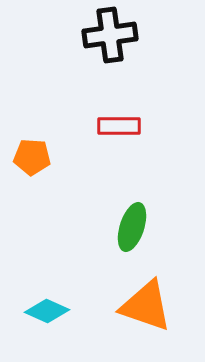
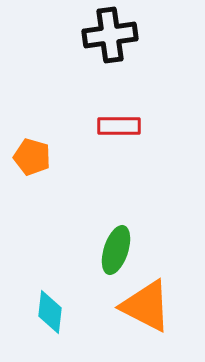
orange pentagon: rotated 12 degrees clockwise
green ellipse: moved 16 px left, 23 px down
orange triangle: rotated 8 degrees clockwise
cyan diamond: moved 3 px right, 1 px down; rotated 72 degrees clockwise
